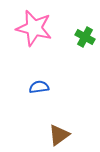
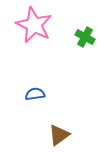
pink star: moved 3 px up; rotated 12 degrees clockwise
blue semicircle: moved 4 px left, 7 px down
